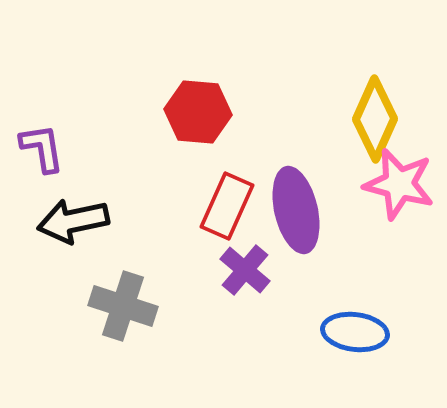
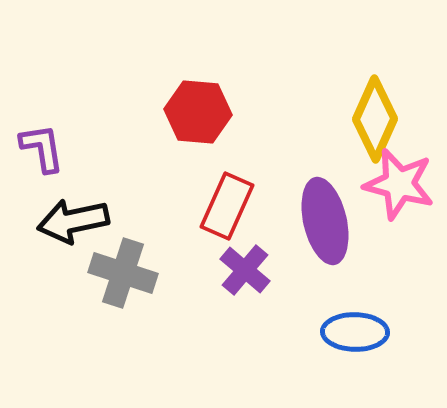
purple ellipse: moved 29 px right, 11 px down
gray cross: moved 33 px up
blue ellipse: rotated 6 degrees counterclockwise
